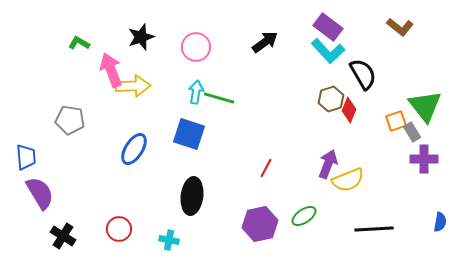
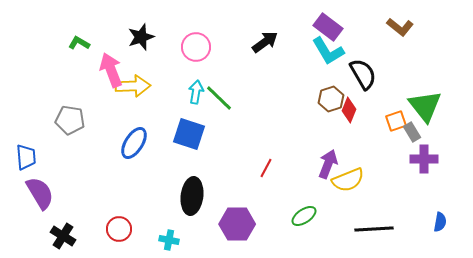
cyan L-shape: rotated 12 degrees clockwise
green line: rotated 28 degrees clockwise
blue ellipse: moved 6 px up
purple hexagon: moved 23 px left; rotated 12 degrees clockwise
